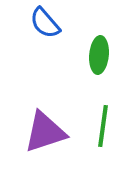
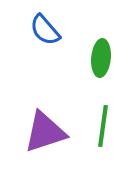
blue semicircle: moved 7 px down
green ellipse: moved 2 px right, 3 px down
